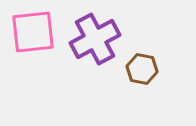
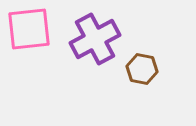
pink square: moved 4 px left, 3 px up
